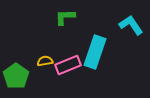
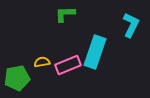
green L-shape: moved 3 px up
cyan L-shape: rotated 60 degrees clockwise
yellow semicircle: moved 3 px left, 1 px down
green pentagon: moved 1 px right, 2 px down; rotated 25 degrees clockwise
